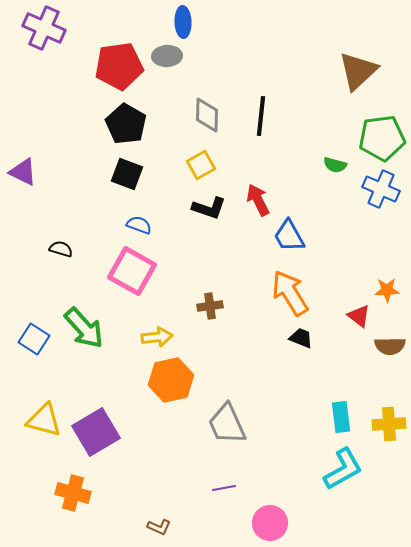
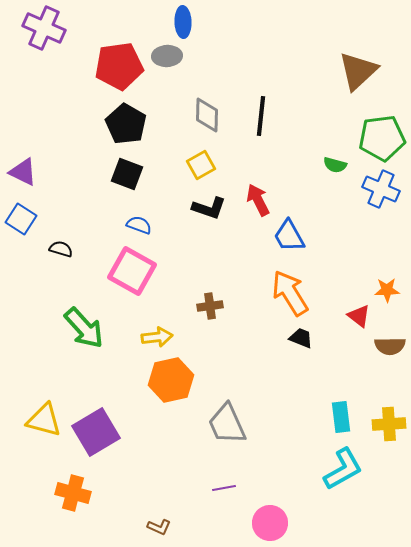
blue square: moved 13 px left, 120 px up
